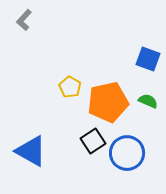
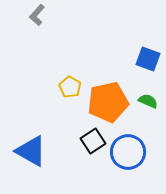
gray L-shape: moved 13 px right, 5 px up
blue circle: moved 1 px right, 1 px up
